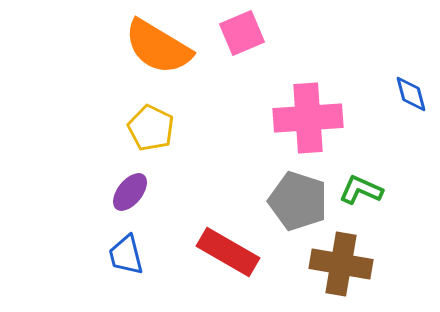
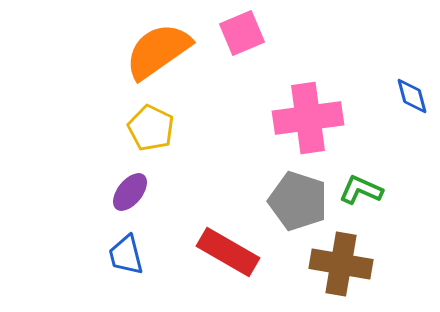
orange semicircle: moved 4 px down; rotated 114 degrees clockwise
blue diamond: moved 1 px right, 2 px down
pink cross: rotated 4 degrees counterclockwise
